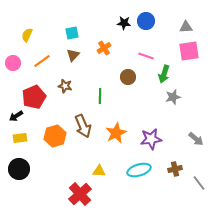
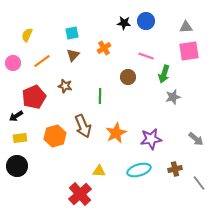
black circle: moved 2 px left, 3 px up
